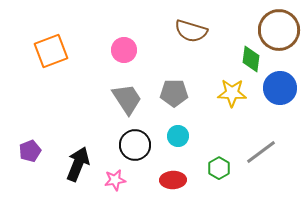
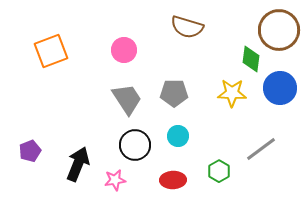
brown semicircle: moved 4 px left, 4 px up
gray line: moved 3 px up
green hexagon: moved 3 px down
